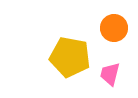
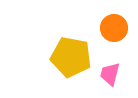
yellow pentagon: moved 1 px right
